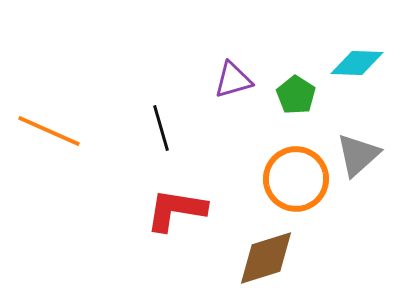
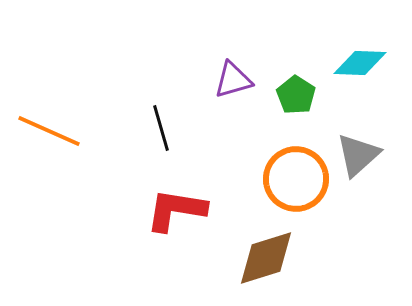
cyan diamond: moved 3 px right
